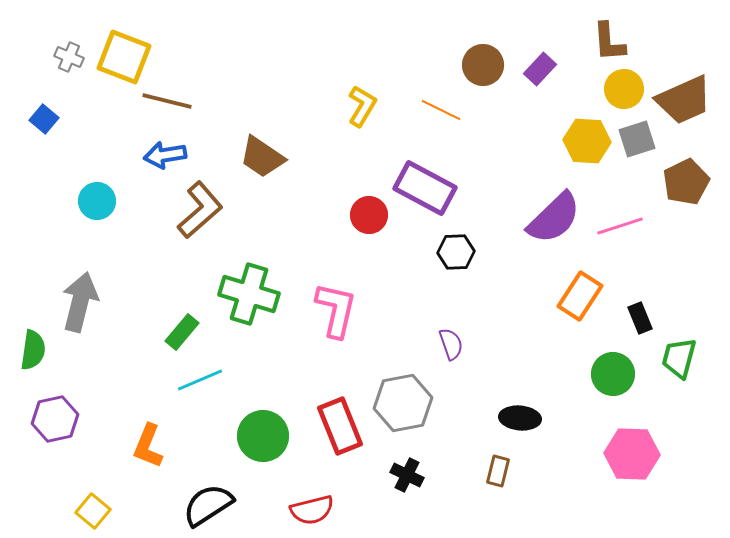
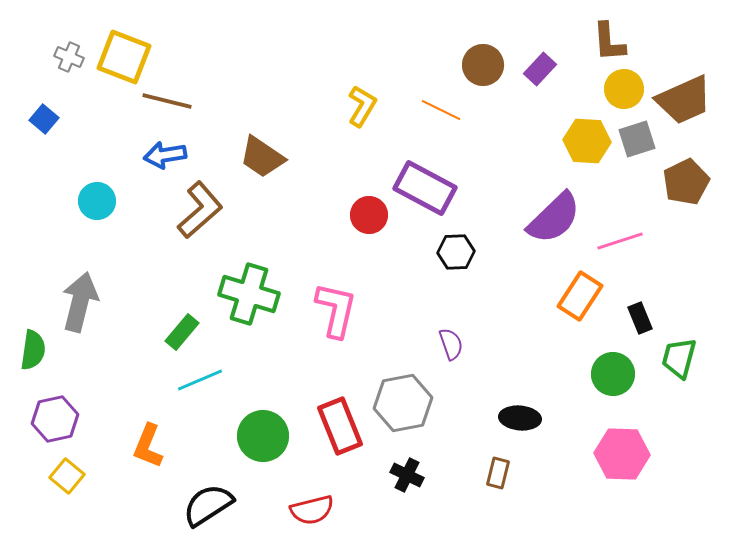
pink line at (620, 226): moved 15 px down
pink hexagon at (632, 454): moved 10 px left
brown rectangle at (498, 471): moved 2 px down
yellow square at (93, 511): moved 26 px left, 35 px up
